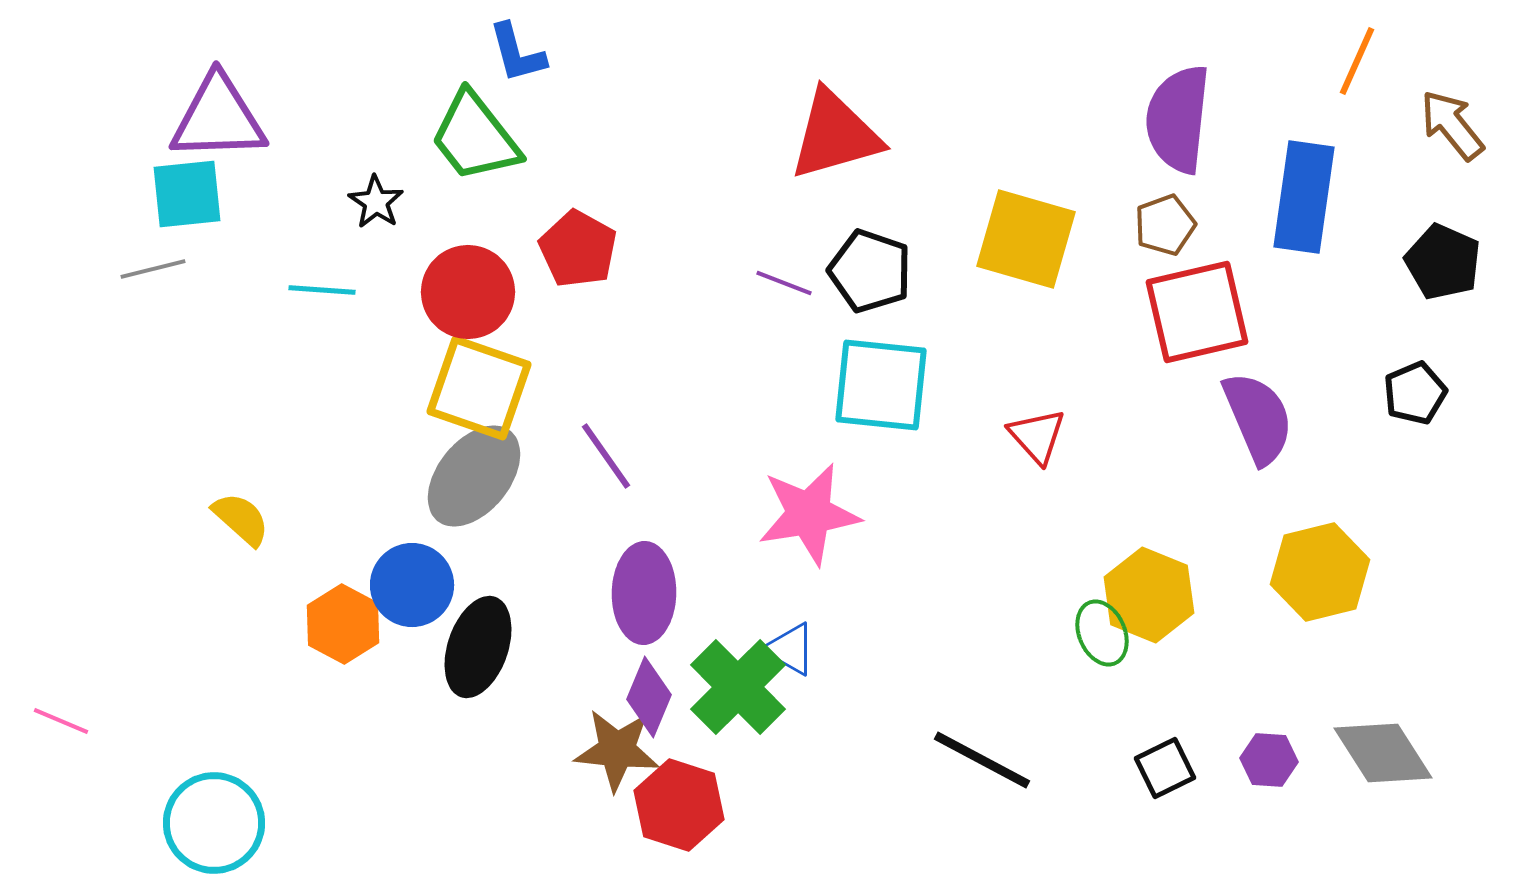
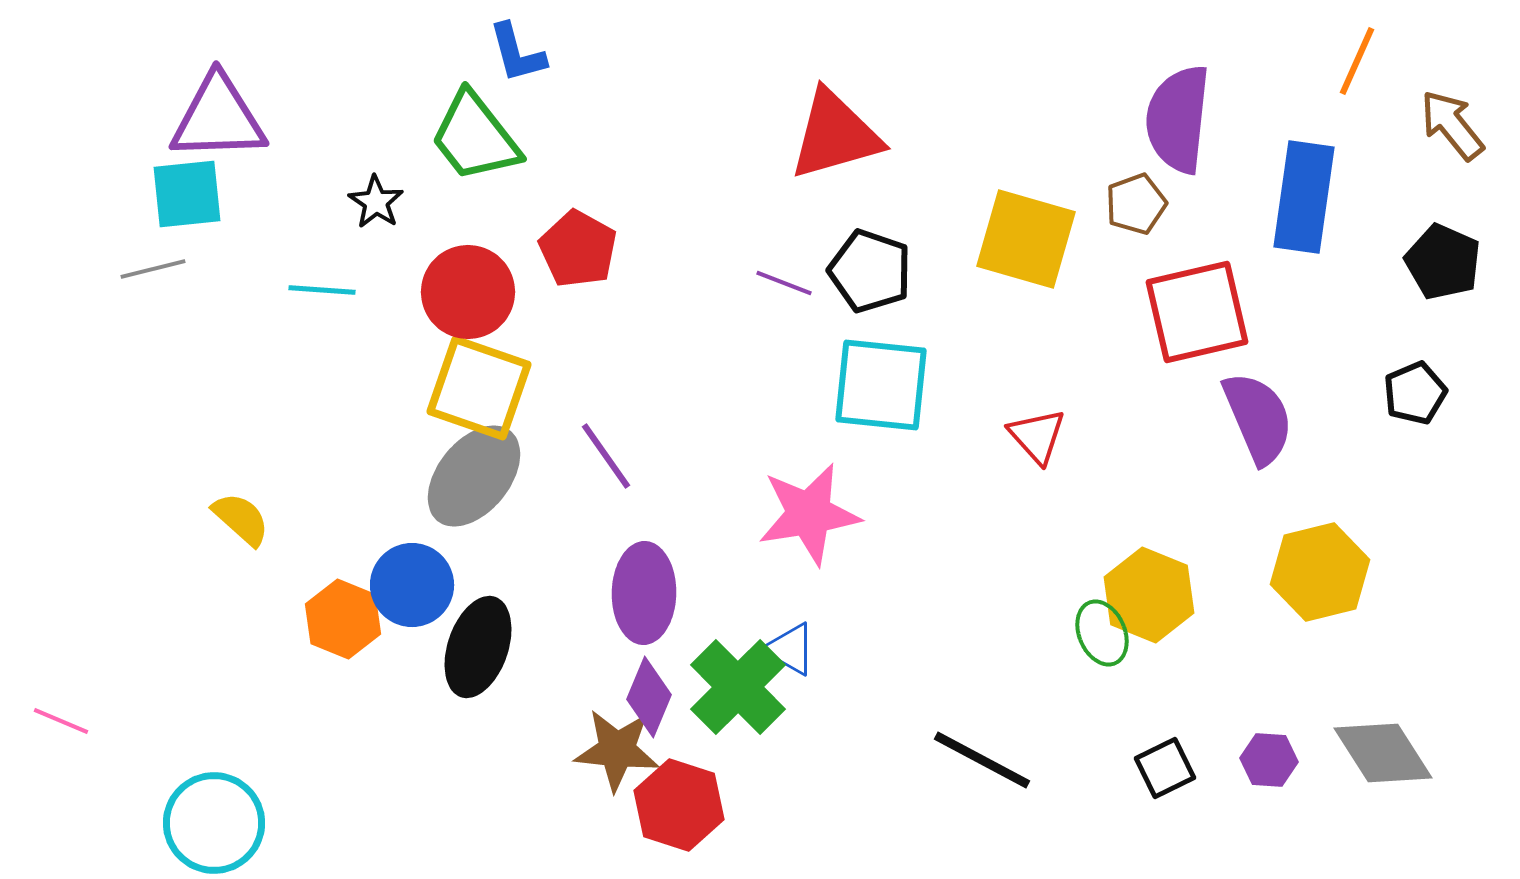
brown pentagon at (1165, 225): moved 29 px left, 21 px up
orange hexagon at (343, 624): moved 5 px up; rotated 6 degrees counterclockwise
